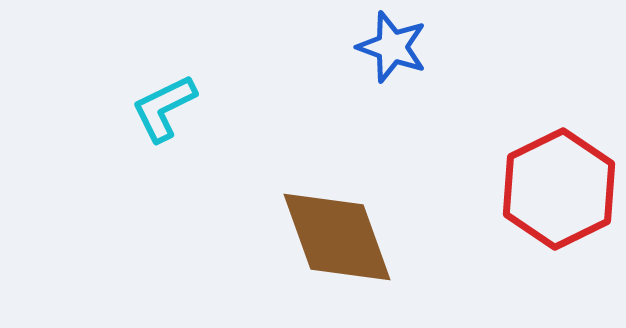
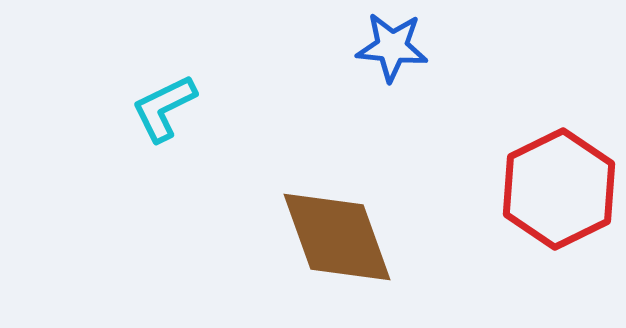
blue star: rotated 14 degrees counterclockwise
